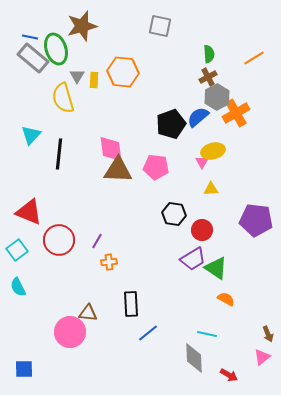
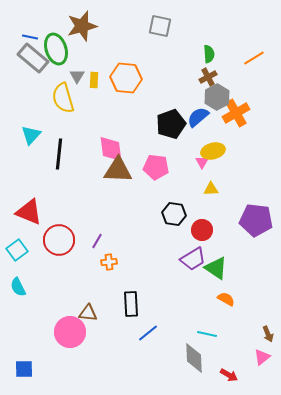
orange hexagon at (123, 72): moved 3 px right, 6 px down
